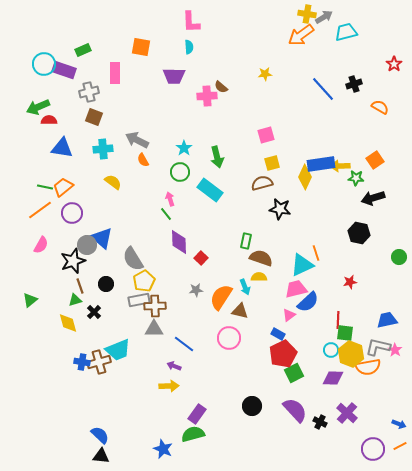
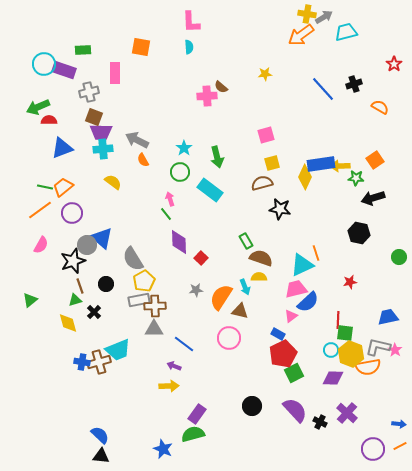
green rectangle at (83, 50): rotated 21 degrees clockwise
purple trapezoid at (174, 76): moved 73 px left, 56 px down
blue triangle at (62, 148): rotated 30 degrees counterclockwise
green rectangle at (246, 241): rotated 42 degrees counterclockwise
pink triangle at (289, 315): moved 2 px right, 1 px down
blue trapezoid at (387, 320): moved 1 px right, 3 px up
blue arrow at (399, 424): rotated 16 degrees counterclockwise
